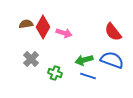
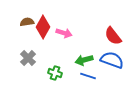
brown semicircle: moved 1 px right, 2 px up
red semicircle: moved 4 px down
gray cross: moved 3 px left, 1 px up
